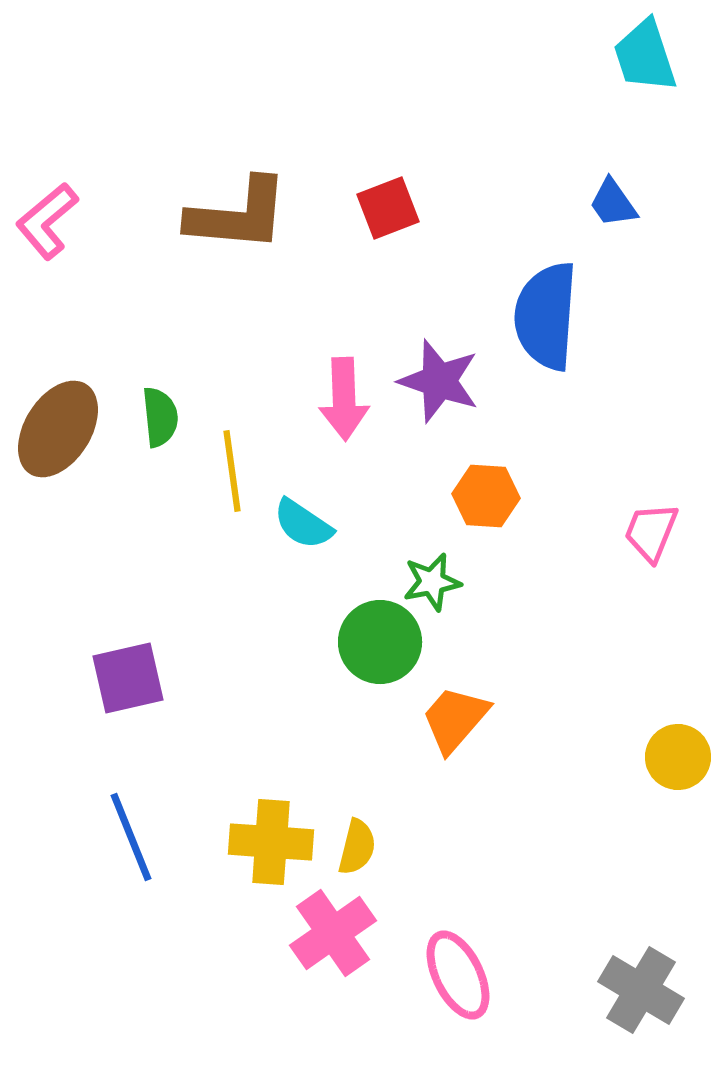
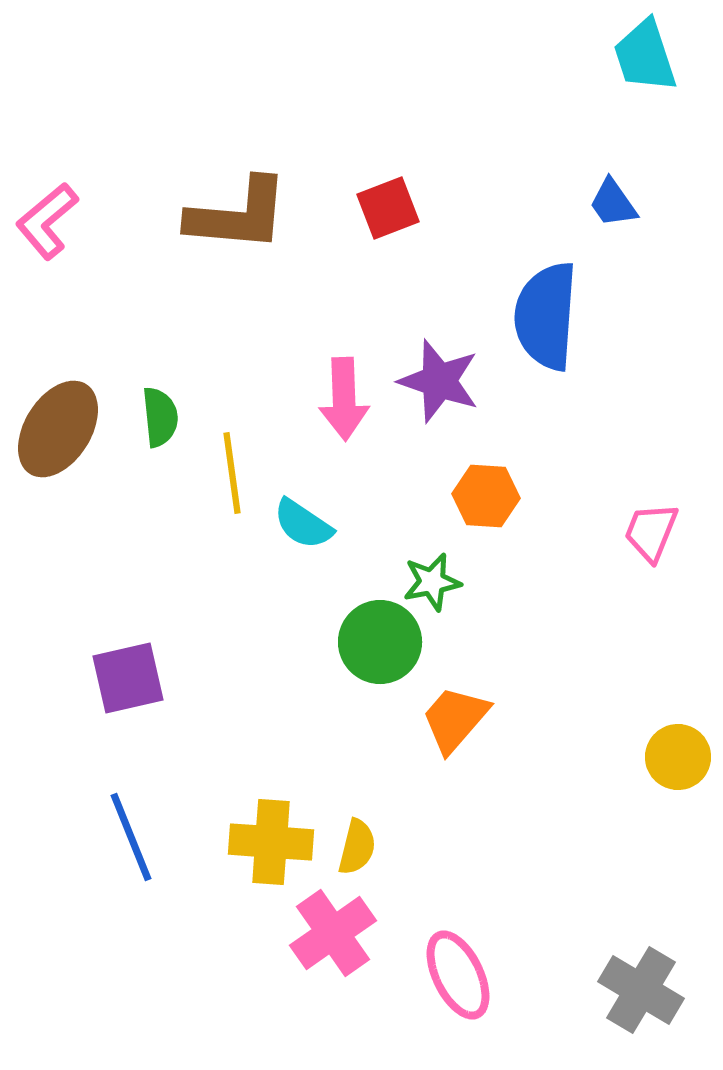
yellow line: moved 2 px down
